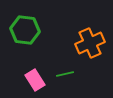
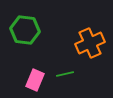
pink rectangle: rotated 55 degrees clockwise
